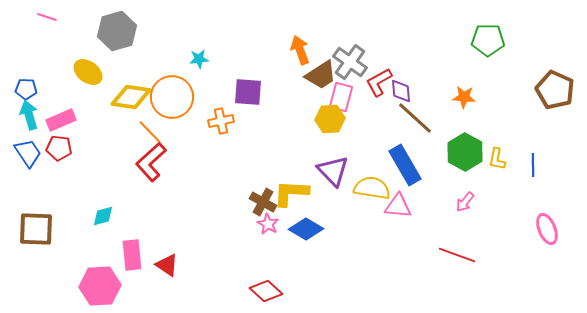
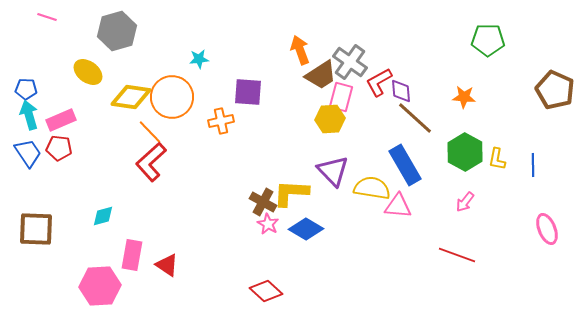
pink rectangle at (132, 255): rotated 16 degrees clockwise
